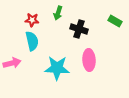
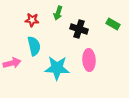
green rectangle: moved 2 px left, 3 px down
cyan semicircle: moved 2 px right, 5 px down
